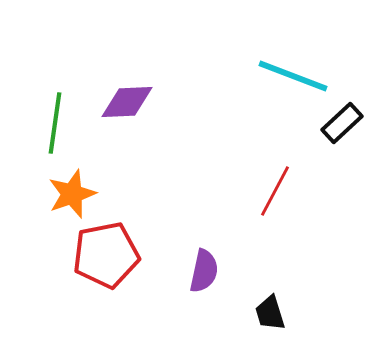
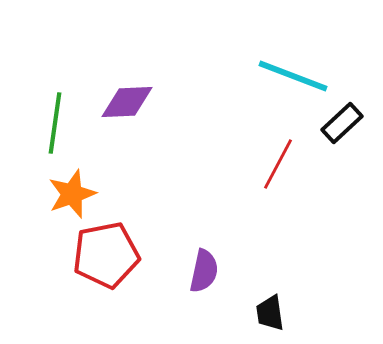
red line: moved 3 px right, 27 px up
black trapezoid: rotated 9 degrees clockwise
